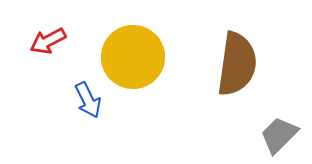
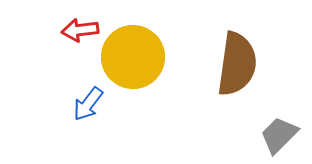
red arrow: moved 32 px right, 11 px up; rotated 21 degrees clockwise
blue arrow: moved 4 px down; rotated 63 degrees clockwise
